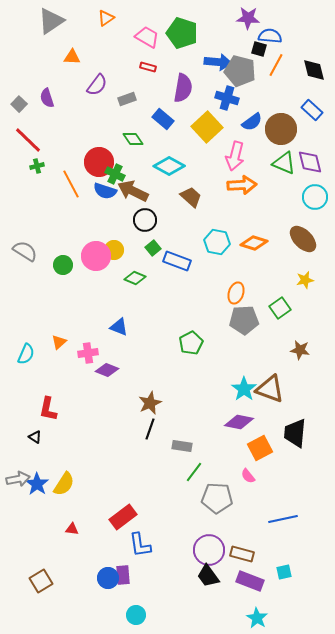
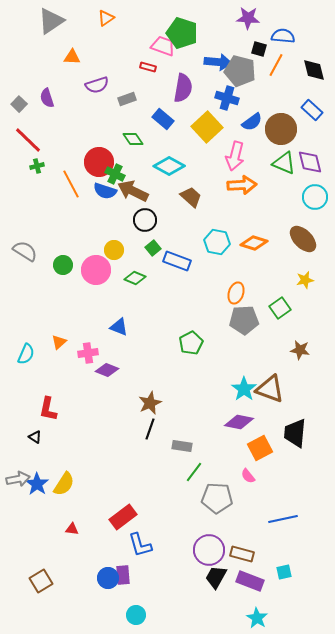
blue semicircle at (270, 36): moved 13 px right
pink trapezoid at (147, 37): moved 16 px right, 9 px down; rotated 10 degrees counterclockwise
purple semicircle at (97, 85): rotated 35 degrees clockwise
pink circle at (96, 256): moved 14 px down
blue L-shape at (140, 545): rotated 8 degrees counterclockwise
black trapezoid at (208, 576): moved 8 px right, 1 px down; rotated 65 degrees clockwise
